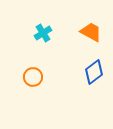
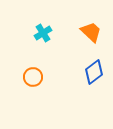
orange trapezoid: rotated 15 degrees clockwise
